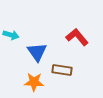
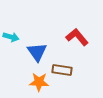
cyan arrow: moved 2 px down
orange star: moved 5 px right
